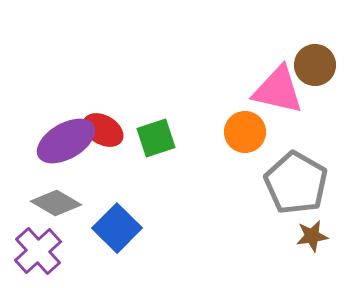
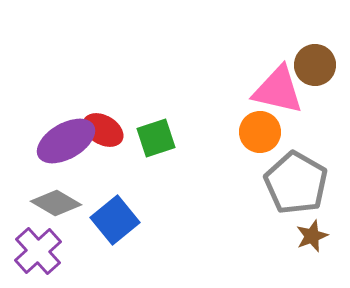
orange circle: moved 15 px right
blue square: moved 2 px left, 8 px up; rotated 6 degrees clockwise
brown star: rotated 12 degrees counterclockwise
